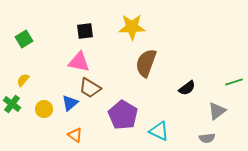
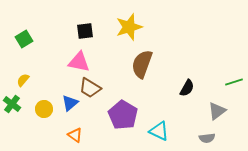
yellow star: moved 3 px left; rotated 16 degrees counterclockwise
brown semicircle: moved 4 px left, 1 px down
black semicircle: rotated 24 degrees counterclockwise
